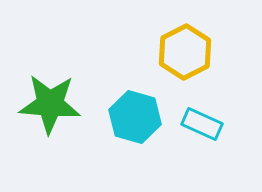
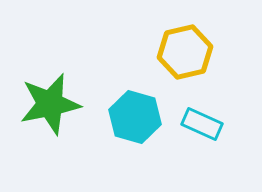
yellow hexagon: rotated 14 degrees clockwise
green star: rotated 16 degrees counterclockwise
